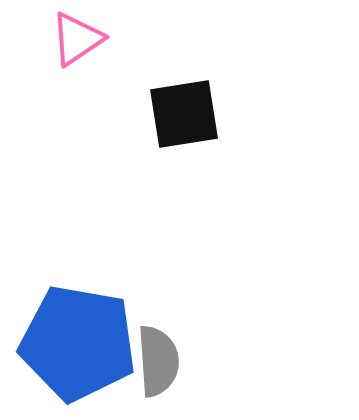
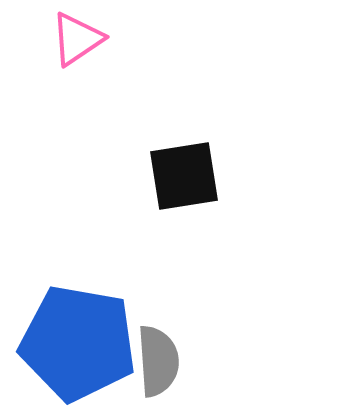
black square: moved 62 px down
